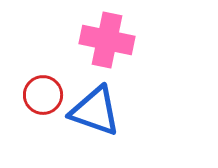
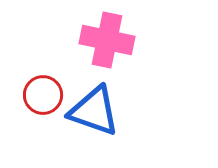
blue triangle: moved 1 px left
